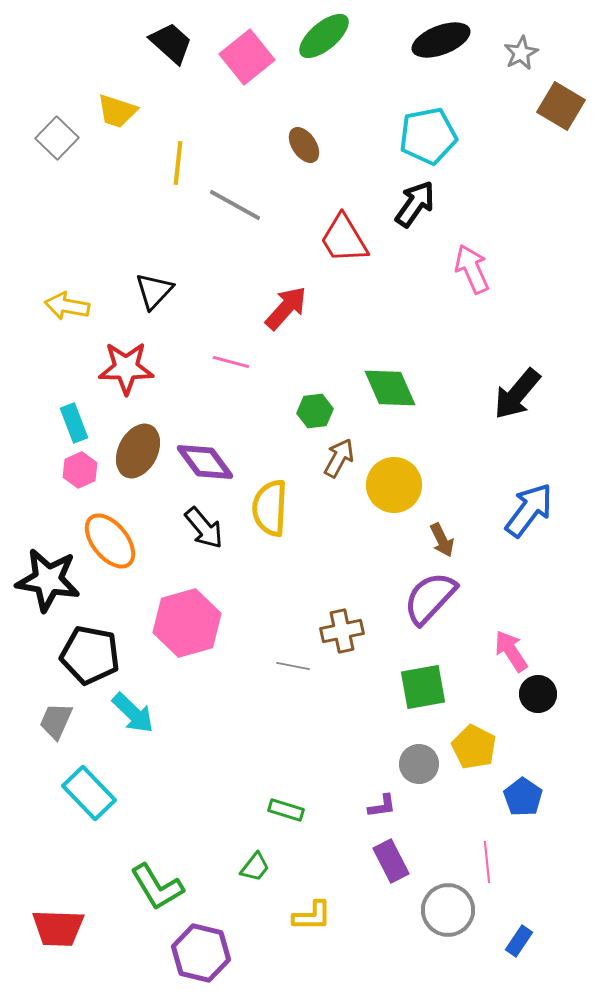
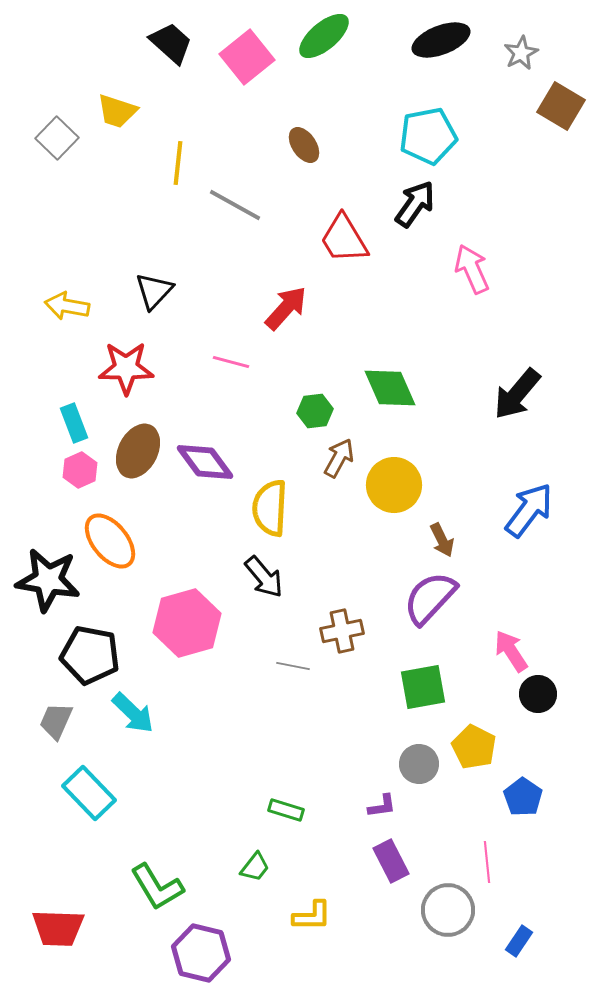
black arrow at (204, 528): moved 60 px right, 49 px down
